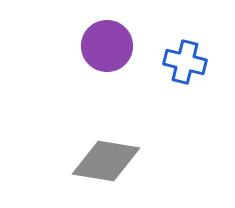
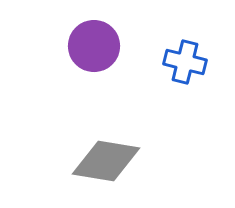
purple circle: moved 13 px left
